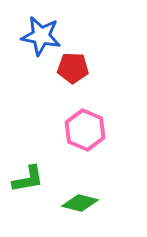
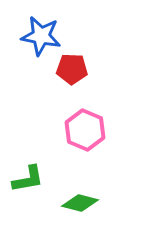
red pentagon: moved 1 px left, 1 px down
